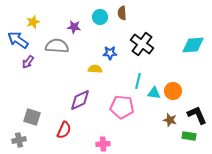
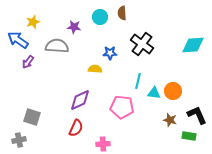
red semicircle: moved 12 px right, 2 px up
